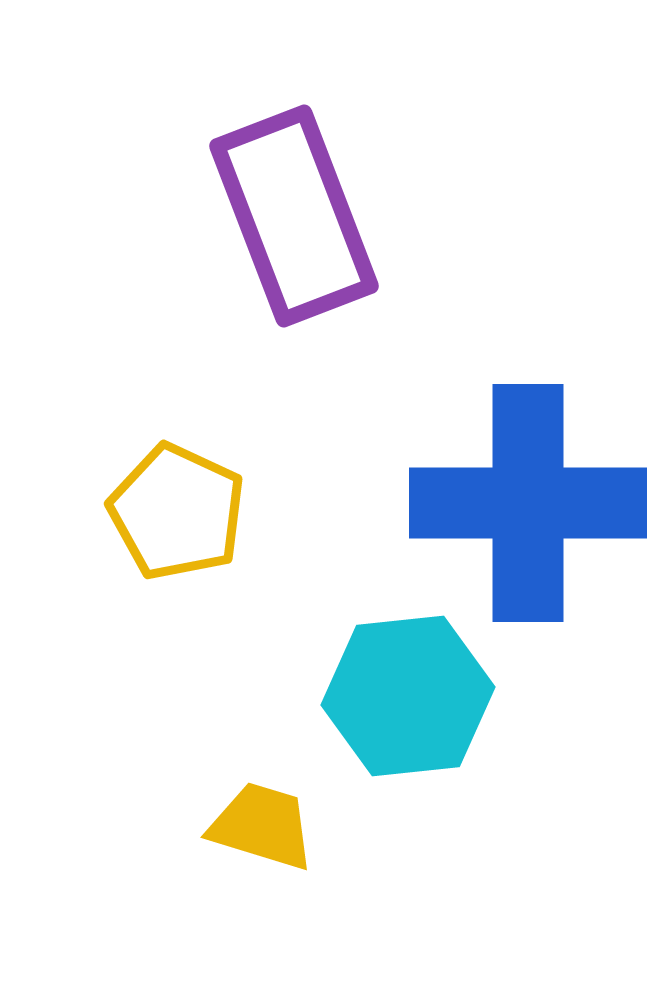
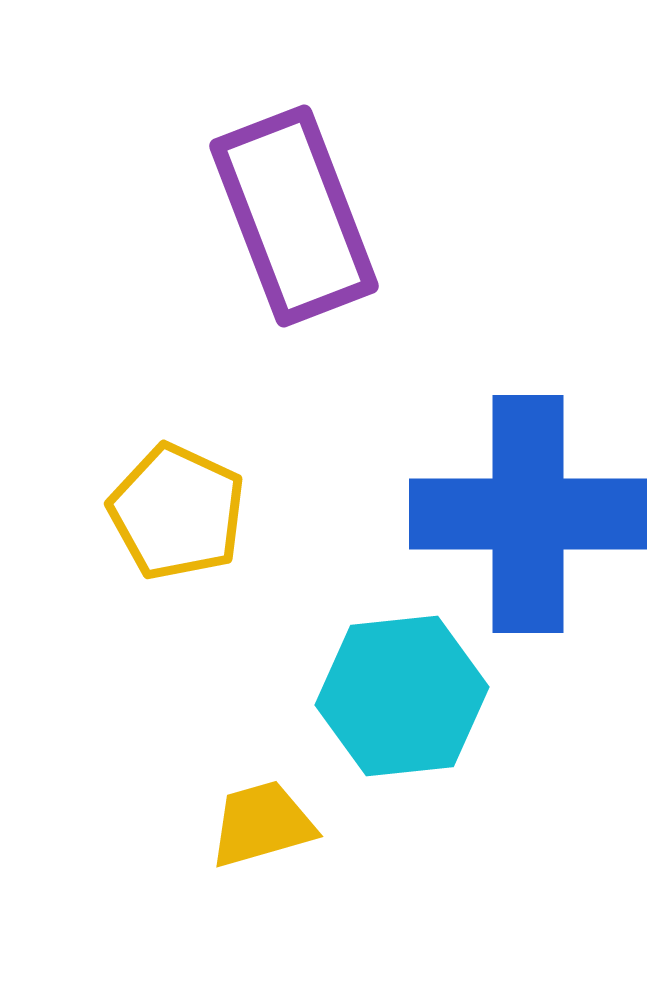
blue cross: moved 11 px down
cyan hexagon: moved 6 px left
yellow trapezoid: moved 2 px up; rotated 33 degrees counterclockwise
